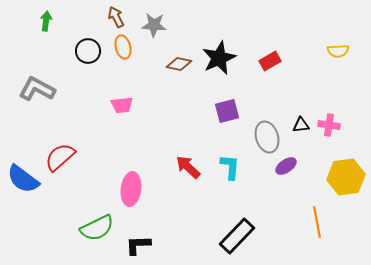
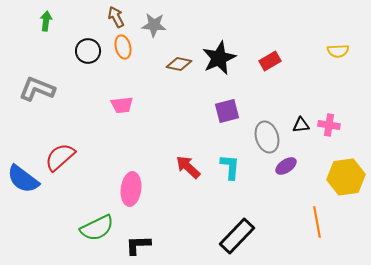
gray L-shape: rotated 6 degrees counterclockwise
